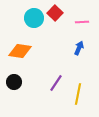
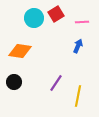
red square: moved 1 px right, 1 px down; rotated 14 degrees clockwise
blue arrow: moved 1 px left, 2 px up
yellow line: moved 2 px down
